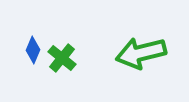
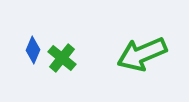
green arrow: moved 1 px right, 1 px down; rotated 9 degrees counterclockwise
